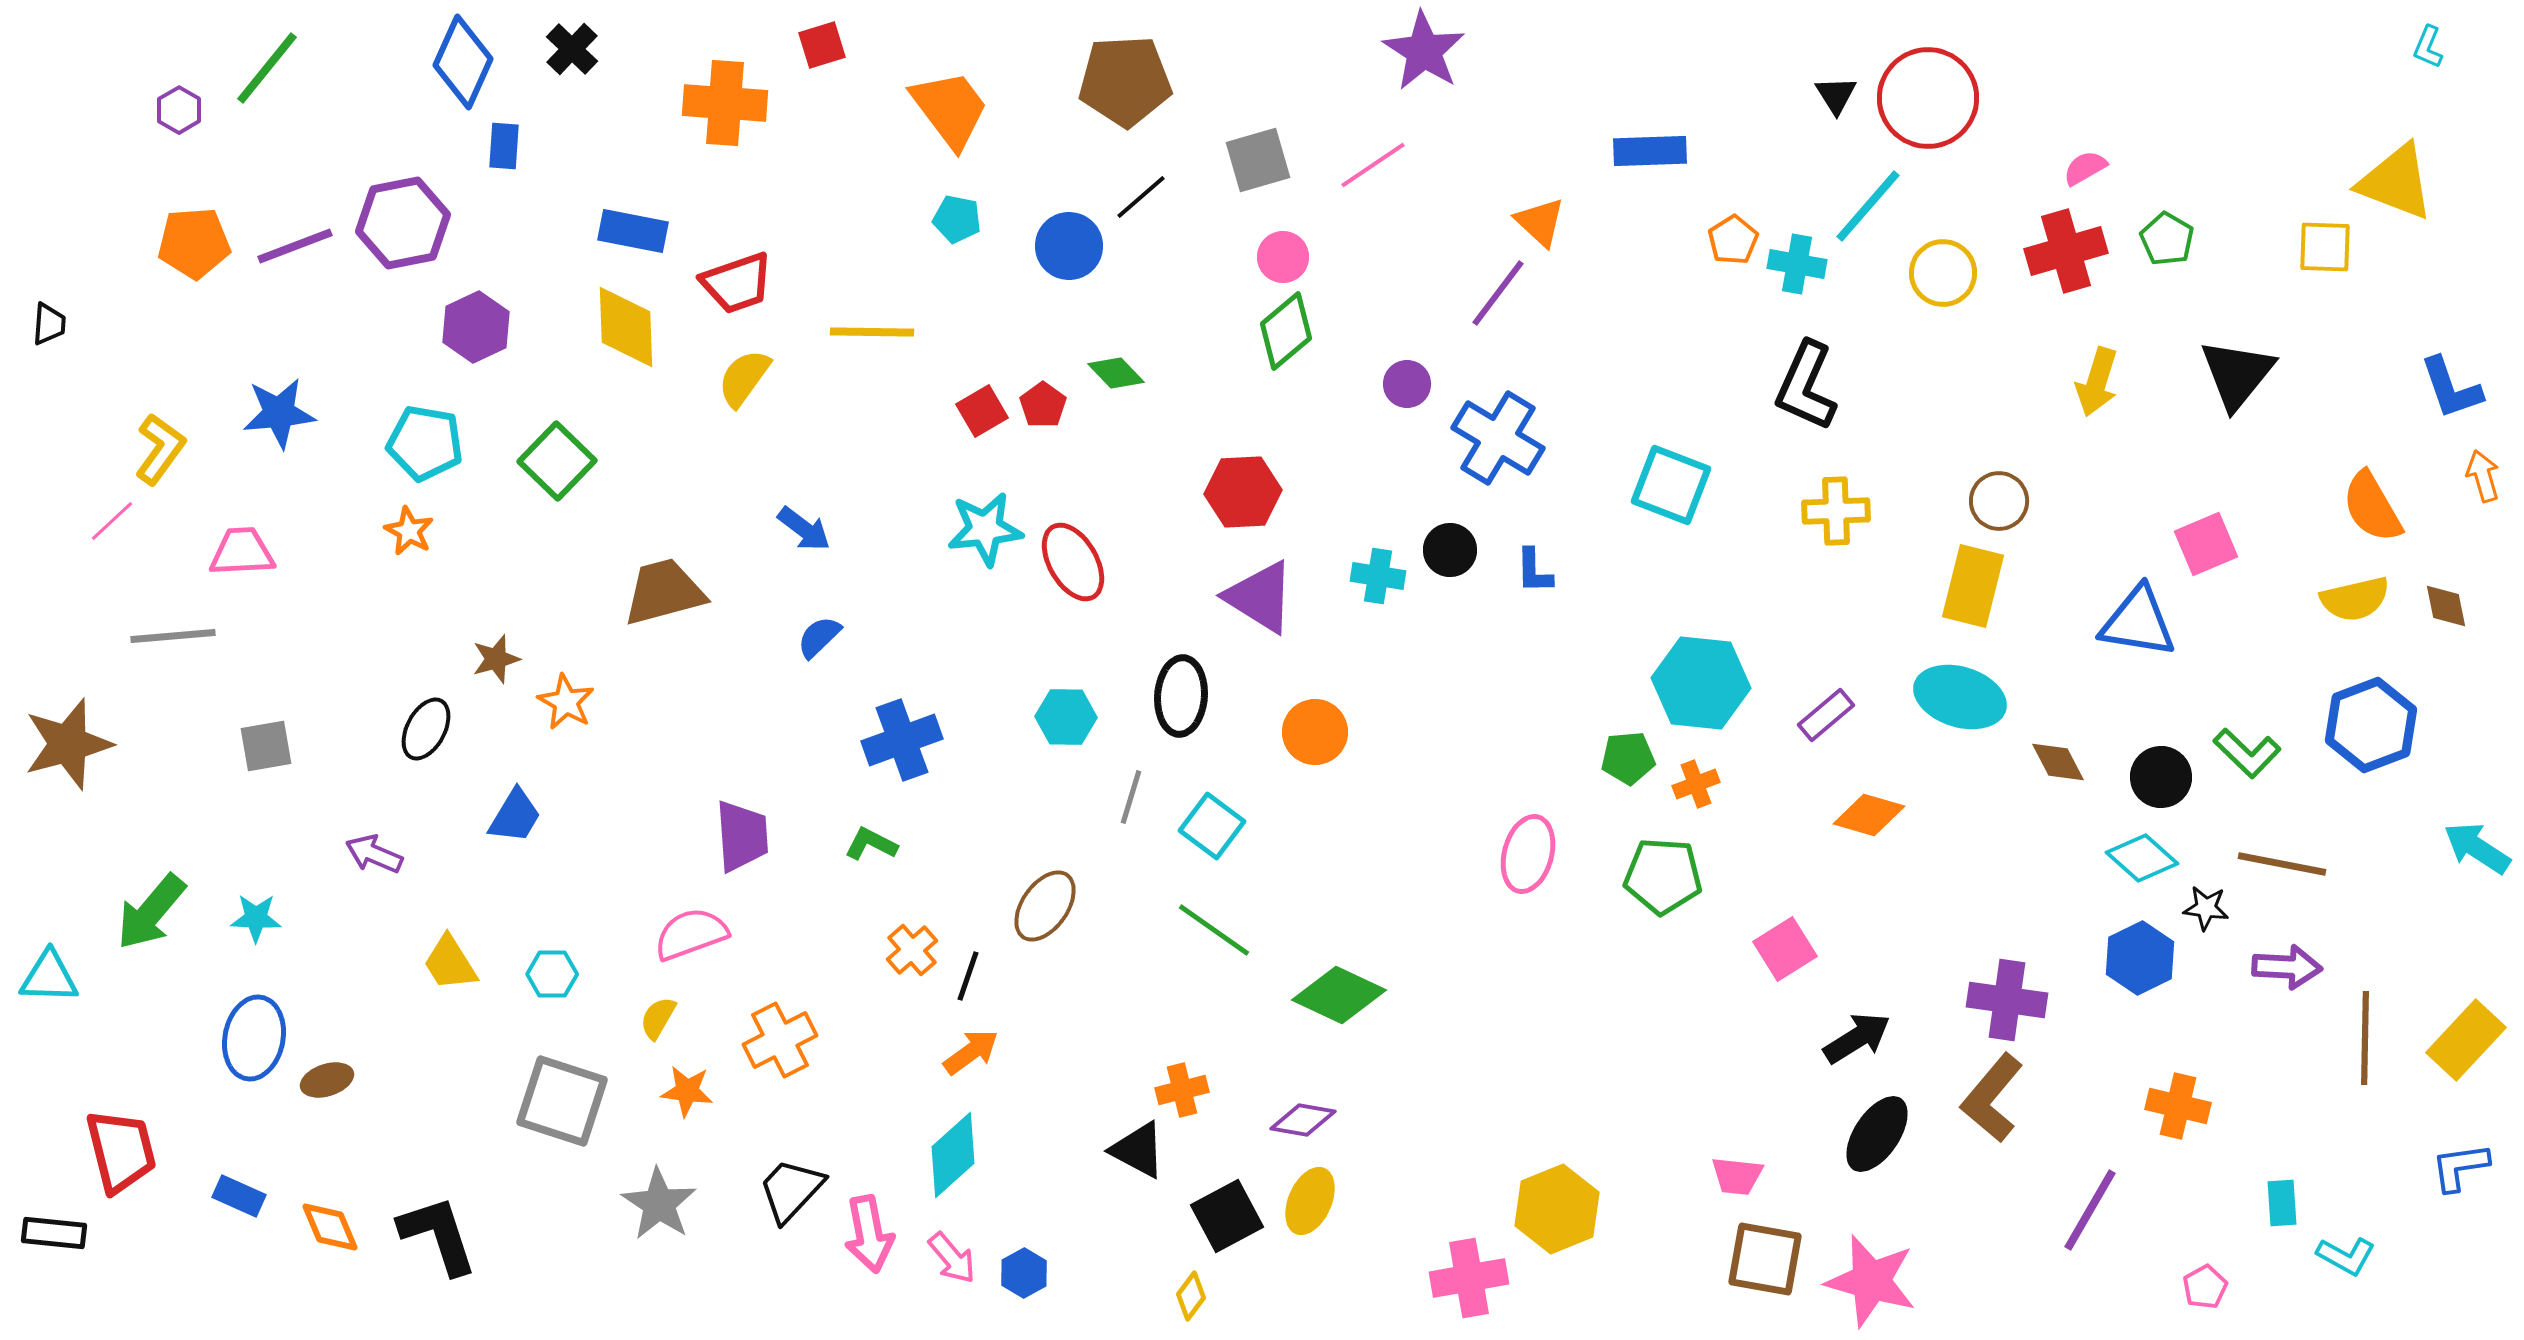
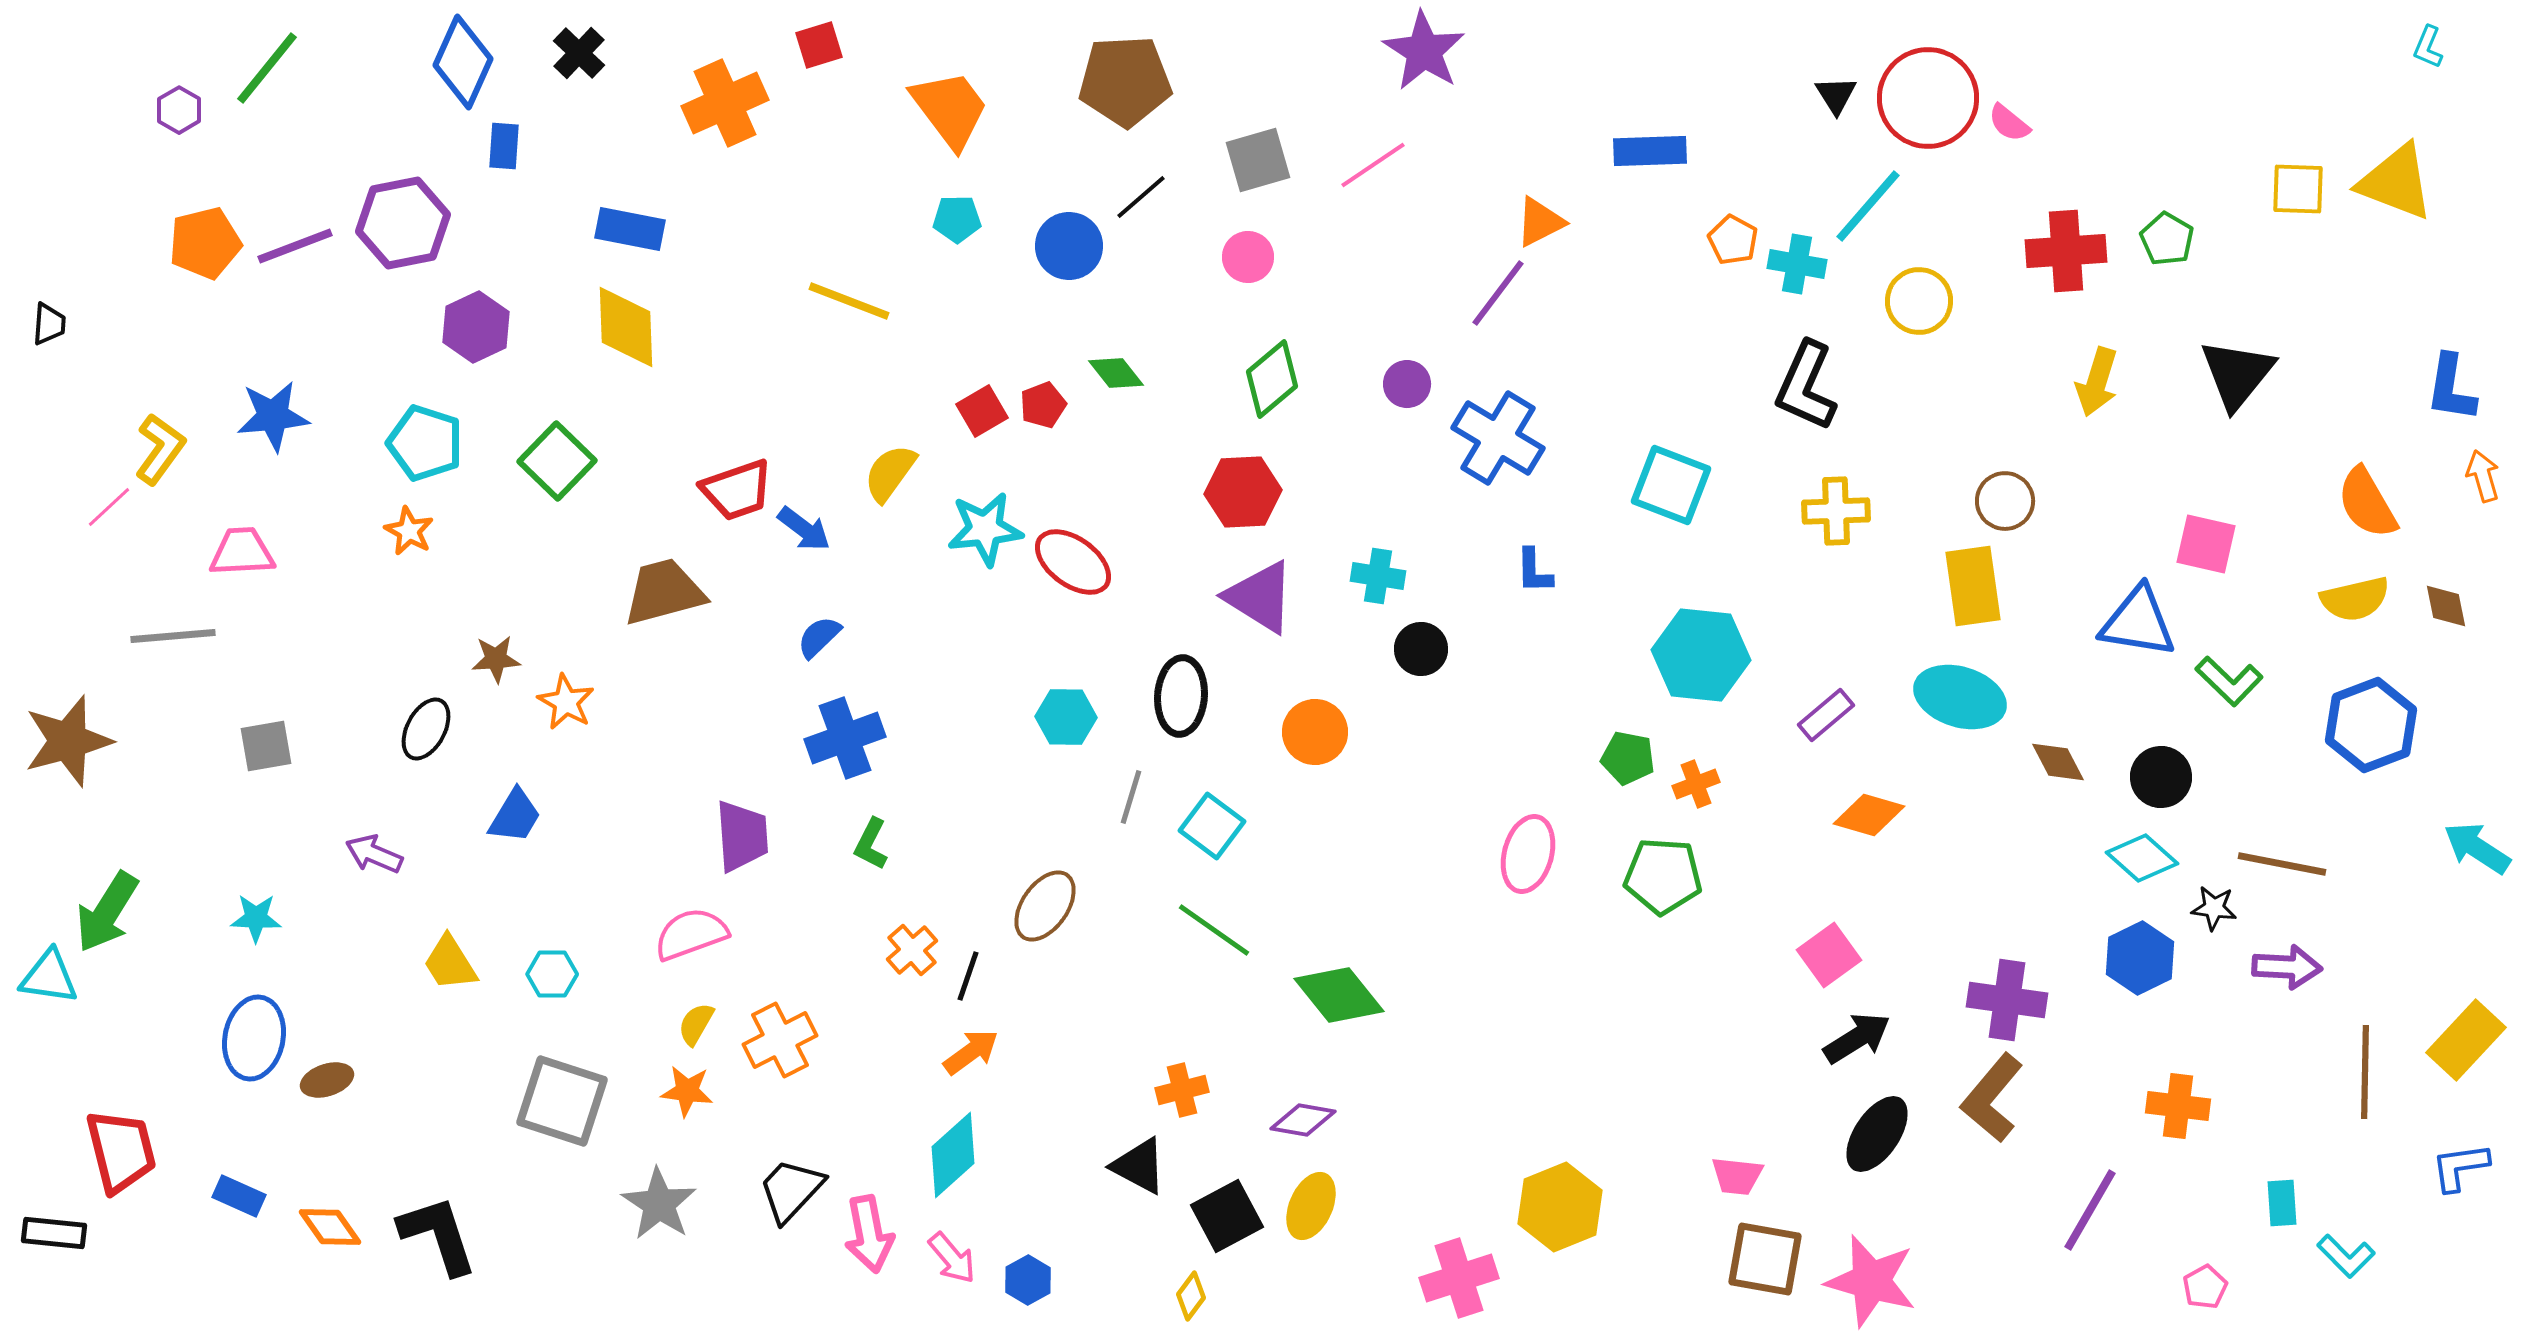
red square at (822, 45): moved 3 px left
black cross at (572, 49): moved 7 px right, 4 px down
orange cross at (725, 103): rotated 28 degrees counterclockwise
pink semicircle at (2085, 168): moved 76 px left, 45 px up; rotated 111 degrees counterclockwise
cyan pentagon at (957, 219): rotated 12 degrees counterclockwise
orange triangle at (1540, 222): rotated 50 degrees clockwise
blue rectangle at (633, 231): moved 3 px left, 2 px up
orange pentagon at (1733, 240): rotated 12 degrees counterclockwise
orange pentagon at (194, 243): moved 11 px right; rotated 10 degrees counterclockwise
yellow square at (2325, 247): moved 27 px left, 58 px up
red cross at (2066, 251): rotated 12 degrees clockwise
pink circle at (1283, 257): moved 35 px left
yellow circle at (1943, 273): moved 24 px left, 28 px down
red trapezoid at (737, 283): moved 207 px down
green diamond at (1286, 331): moved 14 px left, 48 px down
yellow line at (872, 332): moved 23 px left, 31 px up; rotated 20 degrees clockwise
green diamond at (1116, 373): rotated 6 degrees clockwise
yellow semicircle at (744, 378): moved 146 px right, 95 px down
blue L-shape at (2451, 388): rotated 28 degrees clockwise
red pentagon at (1043, 405): rotated 15 degrees clockwise
blue star at (279, 413): moved 6 px left, 3 px down
cyan pentagon at (425, 443): rotated 8 degrees clockwise
brown circle at (1999, 501): moved 6 px right
orange semicircle at (2372, 507): moved 5 px left, 4 px up
pink line at (112, 521): moved 3 px left, 14 px up
pink square at (2206, 544): rotated 36 degrees clockwise
black circle at (1450, 550): moved 29 px left, 99 px down
red ellipse at (1073, 562): rotated 24 degrees counterclockwise
yellow rectangle at (1973, 586): rotated 22 degrees counterclockwise
brown star at (496, 659): rotated 12 degrees clockwise
cyan hexagon at (1701, 683): moved 28 px up
blue cross at (902, 740): moved 57 px left, 2 px up
brown star at (68, 744): moved 3 px up
green L-shape at (2247, 753): moved 18 px left, 72 px up
green pentagon at (1628, 758): rotated 16 degrees clockwise
green L-shape at (871, 844): rotated 90 degrees counterclockwise
black star at (2206, 908): moved 8 px right
green arrow at (151, 912): moved 44 px left; rotated 8 degrees counterclockwise
pink square at (1785, 949): moved 44 px right, 6 px down; rotated 4 degrees counterclockwise
cyan triangle at (49, 977): rotated 6 degrees clockwise
green diamond at (1339, 995): rotated 26 degrees clockwise
yellow semicircle at (658, 1018): moved 38 px right, 6 px down
brown line at (2365, 1038): moved 34 px down
orange cross at (2178, 1106): rotated 6 degrees counterclockwise
black triangle at (1138, 1150): moved 1 px right, 16 px down
yellow ellipse at (1310, 1201): moved 1 px right, 5 px down
yellow hexagon at (1557, 1209): moved 3 px right, 2 px up
orange diamond at (330, 1227): rotated 12 degrees counterclockwise
cyan L-shape at (2346, 1256): rotated 16 degrees clockwise
blue hexagon at (1024, 1273): moved 4 px right, 7 px down
pink cross at (1469, 1278): moved 10 px left; rotated 8 degrees counterclockwise
